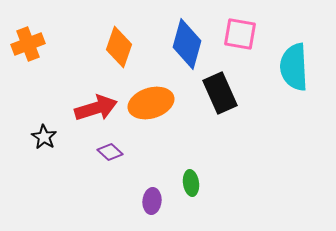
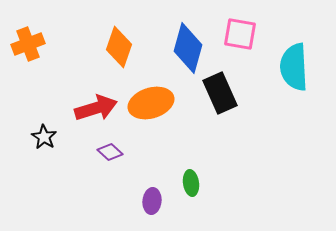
blue diamond: moved 1 px right, 4 px down
